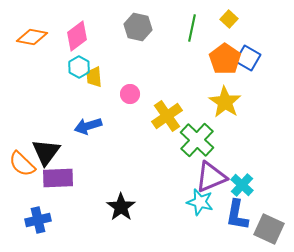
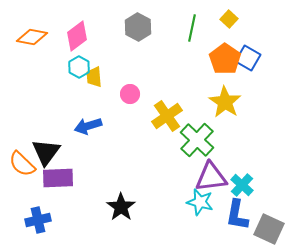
gray hexagon: rotated 16 degrees clockwise
purple triangle: rotated 16 degrees clockwise
